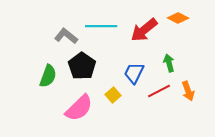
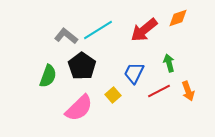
orange diamond: rotated 45 degrees counterclockwise
cyan line: moved 3 px left, 4 px down; rotated 32 degrees counterclockwise
